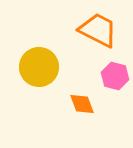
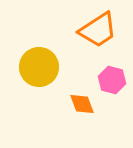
orange trapezoid: rotated 120 degrees clockwise
pink hexagon: moved 3 px left, 4 px down
